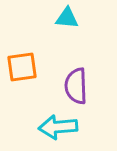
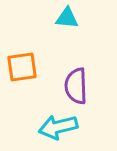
cyan arrow: rotated 9 degrees counterclockwise
